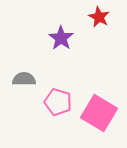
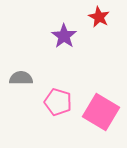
purple star: moved 3 px right, 2 px up
gray semicircle: moved 3 px left, 1 px up
pink square: moved 2 px right, 1 px up
